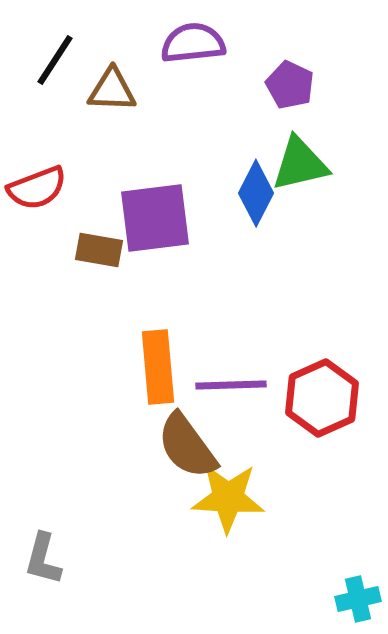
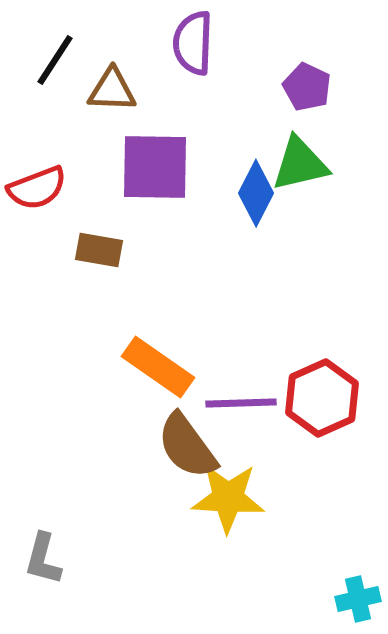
purple semicircle: rotated 82 degrees counterclockwise
purple pentagon: moved 17 px right, 2 px down
purple square: moved 51 px up; rotated 8 degrees clockwise
orange rectangle: rotated 50 degrees counterclockwise
purple line: moved 10 px right, 18 px down
